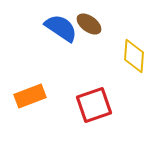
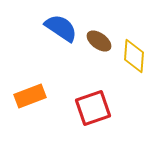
brown ellipse: moved 10 px right, 17 px down
red square: moved 1 px left, 3 px down
